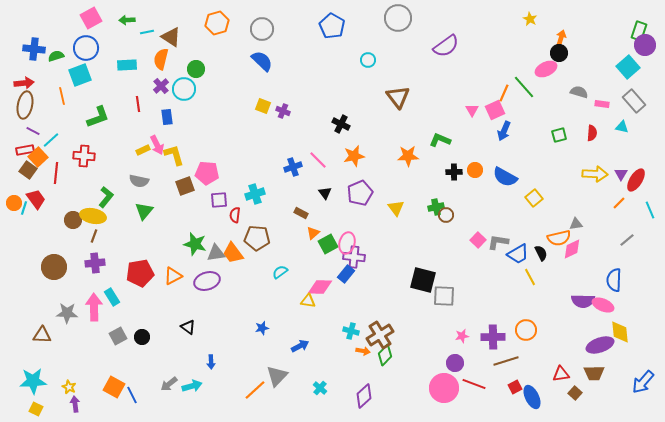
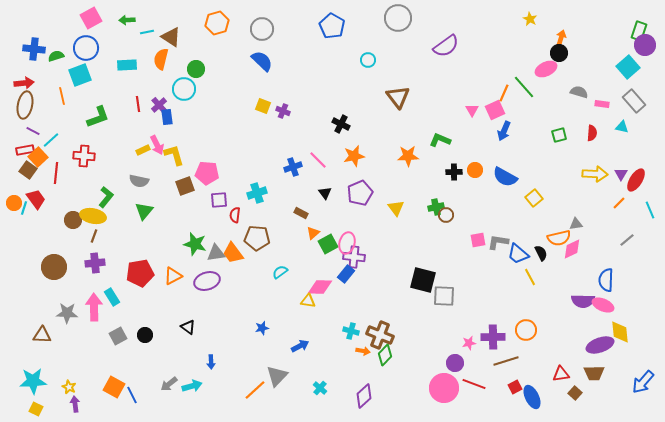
purple cross at (161, 86): moved 2 px left, 19 px down
cyan cross at (255, 194): moved 2 px right, 1 px up
pink square at (478, 240): rotated 35 degrees clockwise
blue trapezoid at (518, 254): rotated 70 degrees clockwise
blue semicircle at (614, 280): moved 8 px left
brown cross at (380, 335): rotated 36 degrees counterclockwise
pink star at (462, 336): moved 7 px right, 7 px down
black circle at (142, 337): moved 3 px right, 2 px up
